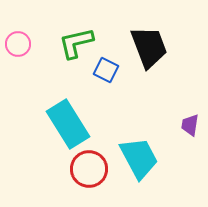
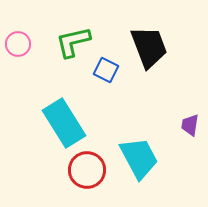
green L-shape: moved 3 px left, 1 px up
cyan rectangle: moved 4 px left, 1 px up
red circle: moved 2 px left, 1 px down
